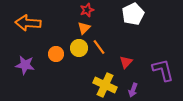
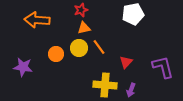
red star: moved 6 px left
white pentagon: rotated 15 degrees clockwise
orange arrow: moved 9 px right, 3 px up
orange triangle: rotated 32 degrees clockwise
purple star: moved 2 px left, 2 px down
purple L-shape: moved 3 px up
yellow cross: rotated 20 degrees counterclockwise
purple arrow: moved 2 px left
